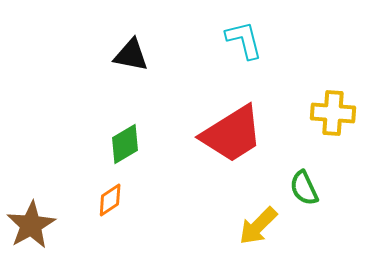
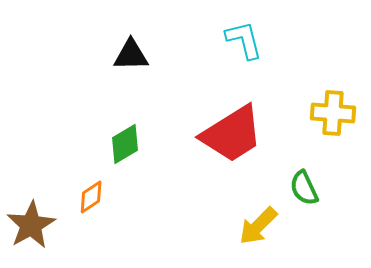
black triangle: rotated 12 degrees counterclockwise
orange diamond: moved 19 px left, 3 px up
